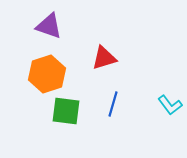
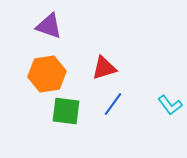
red triangle: moved 10 px down
orange hexagon: rotated 9 degrees clockwise
blue line: rotated 20 degrees clockwise
